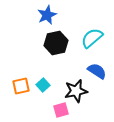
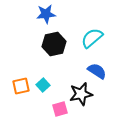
blue star: moved 1 px left, 1 px up; rotated 18 degrees clockwise
black hexagon: moved 2 px left, 1 px down
black star: moved 5 px right, 3 px down
pink square: moved 1 px left, 1 px up
